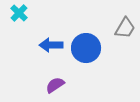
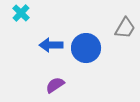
cyan cross: moved 2 px right
